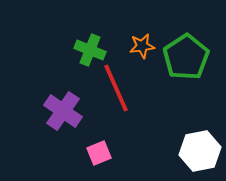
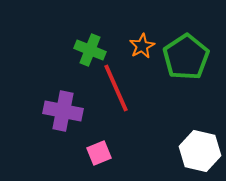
orange star: rotated 20 degrees counterclockwise
purple cross: rotated 24 degrees counterclockwise
white hexagon: rotated 24 degrees clockwise
